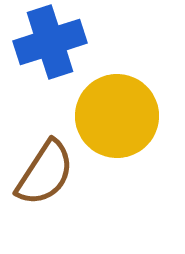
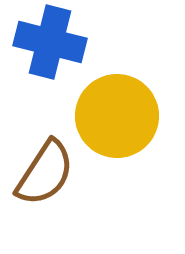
blue cross: rotated 32 degrees clockwise
